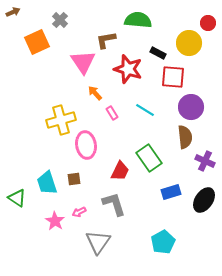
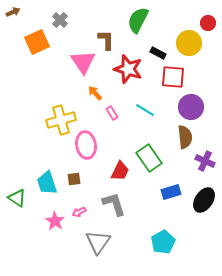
green semicircle: rotated 68 degrees counterclockwise
brown L-shape: rotated 100 degrees clockwise
